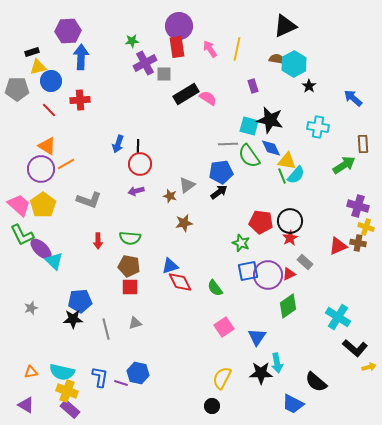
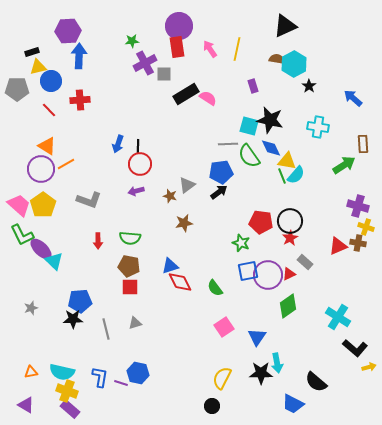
blue arrow at (81, 57): moved 2 px left, 1 px up
